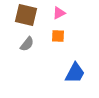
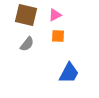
pink triangle: moved 4 px left, 2 px down
blue trapezoid: moved 6 px left
